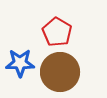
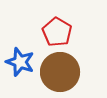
blue star: moved 1 px up; rotated 20 degrees clockwise
